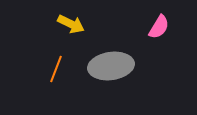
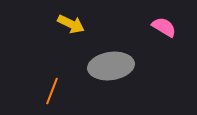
pink semicircle: moved 5 px right; rotated 90 degrees counterclockwise
orange line: moved 4 px left, 22 px down
